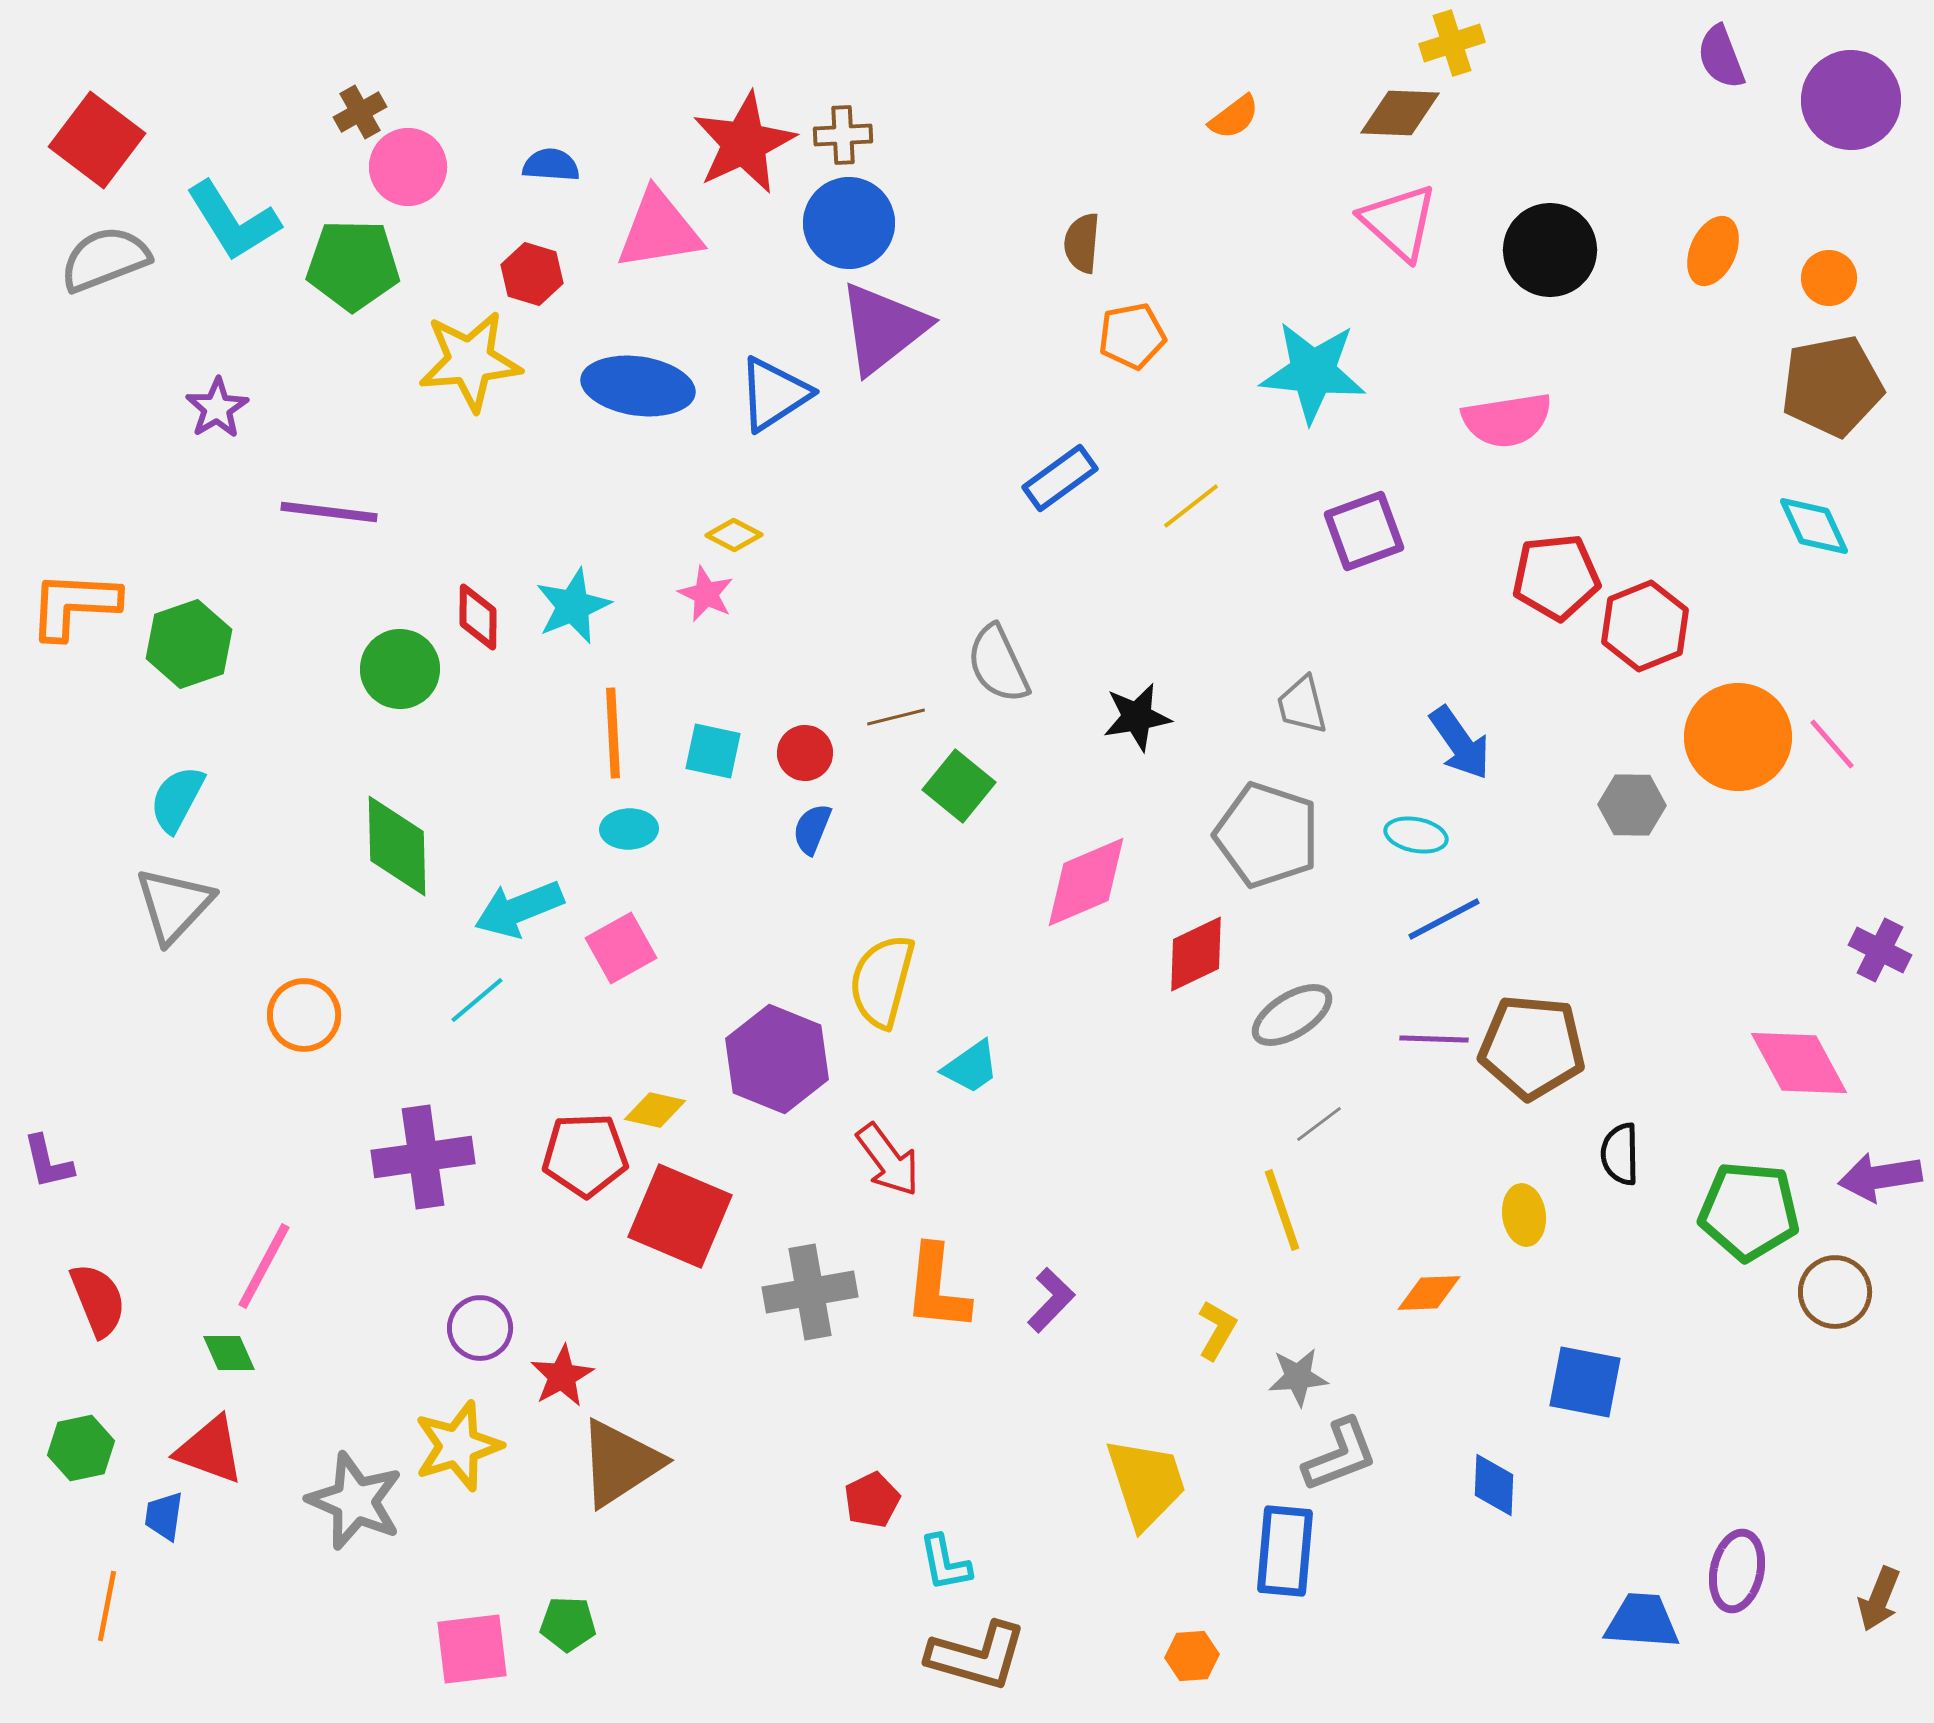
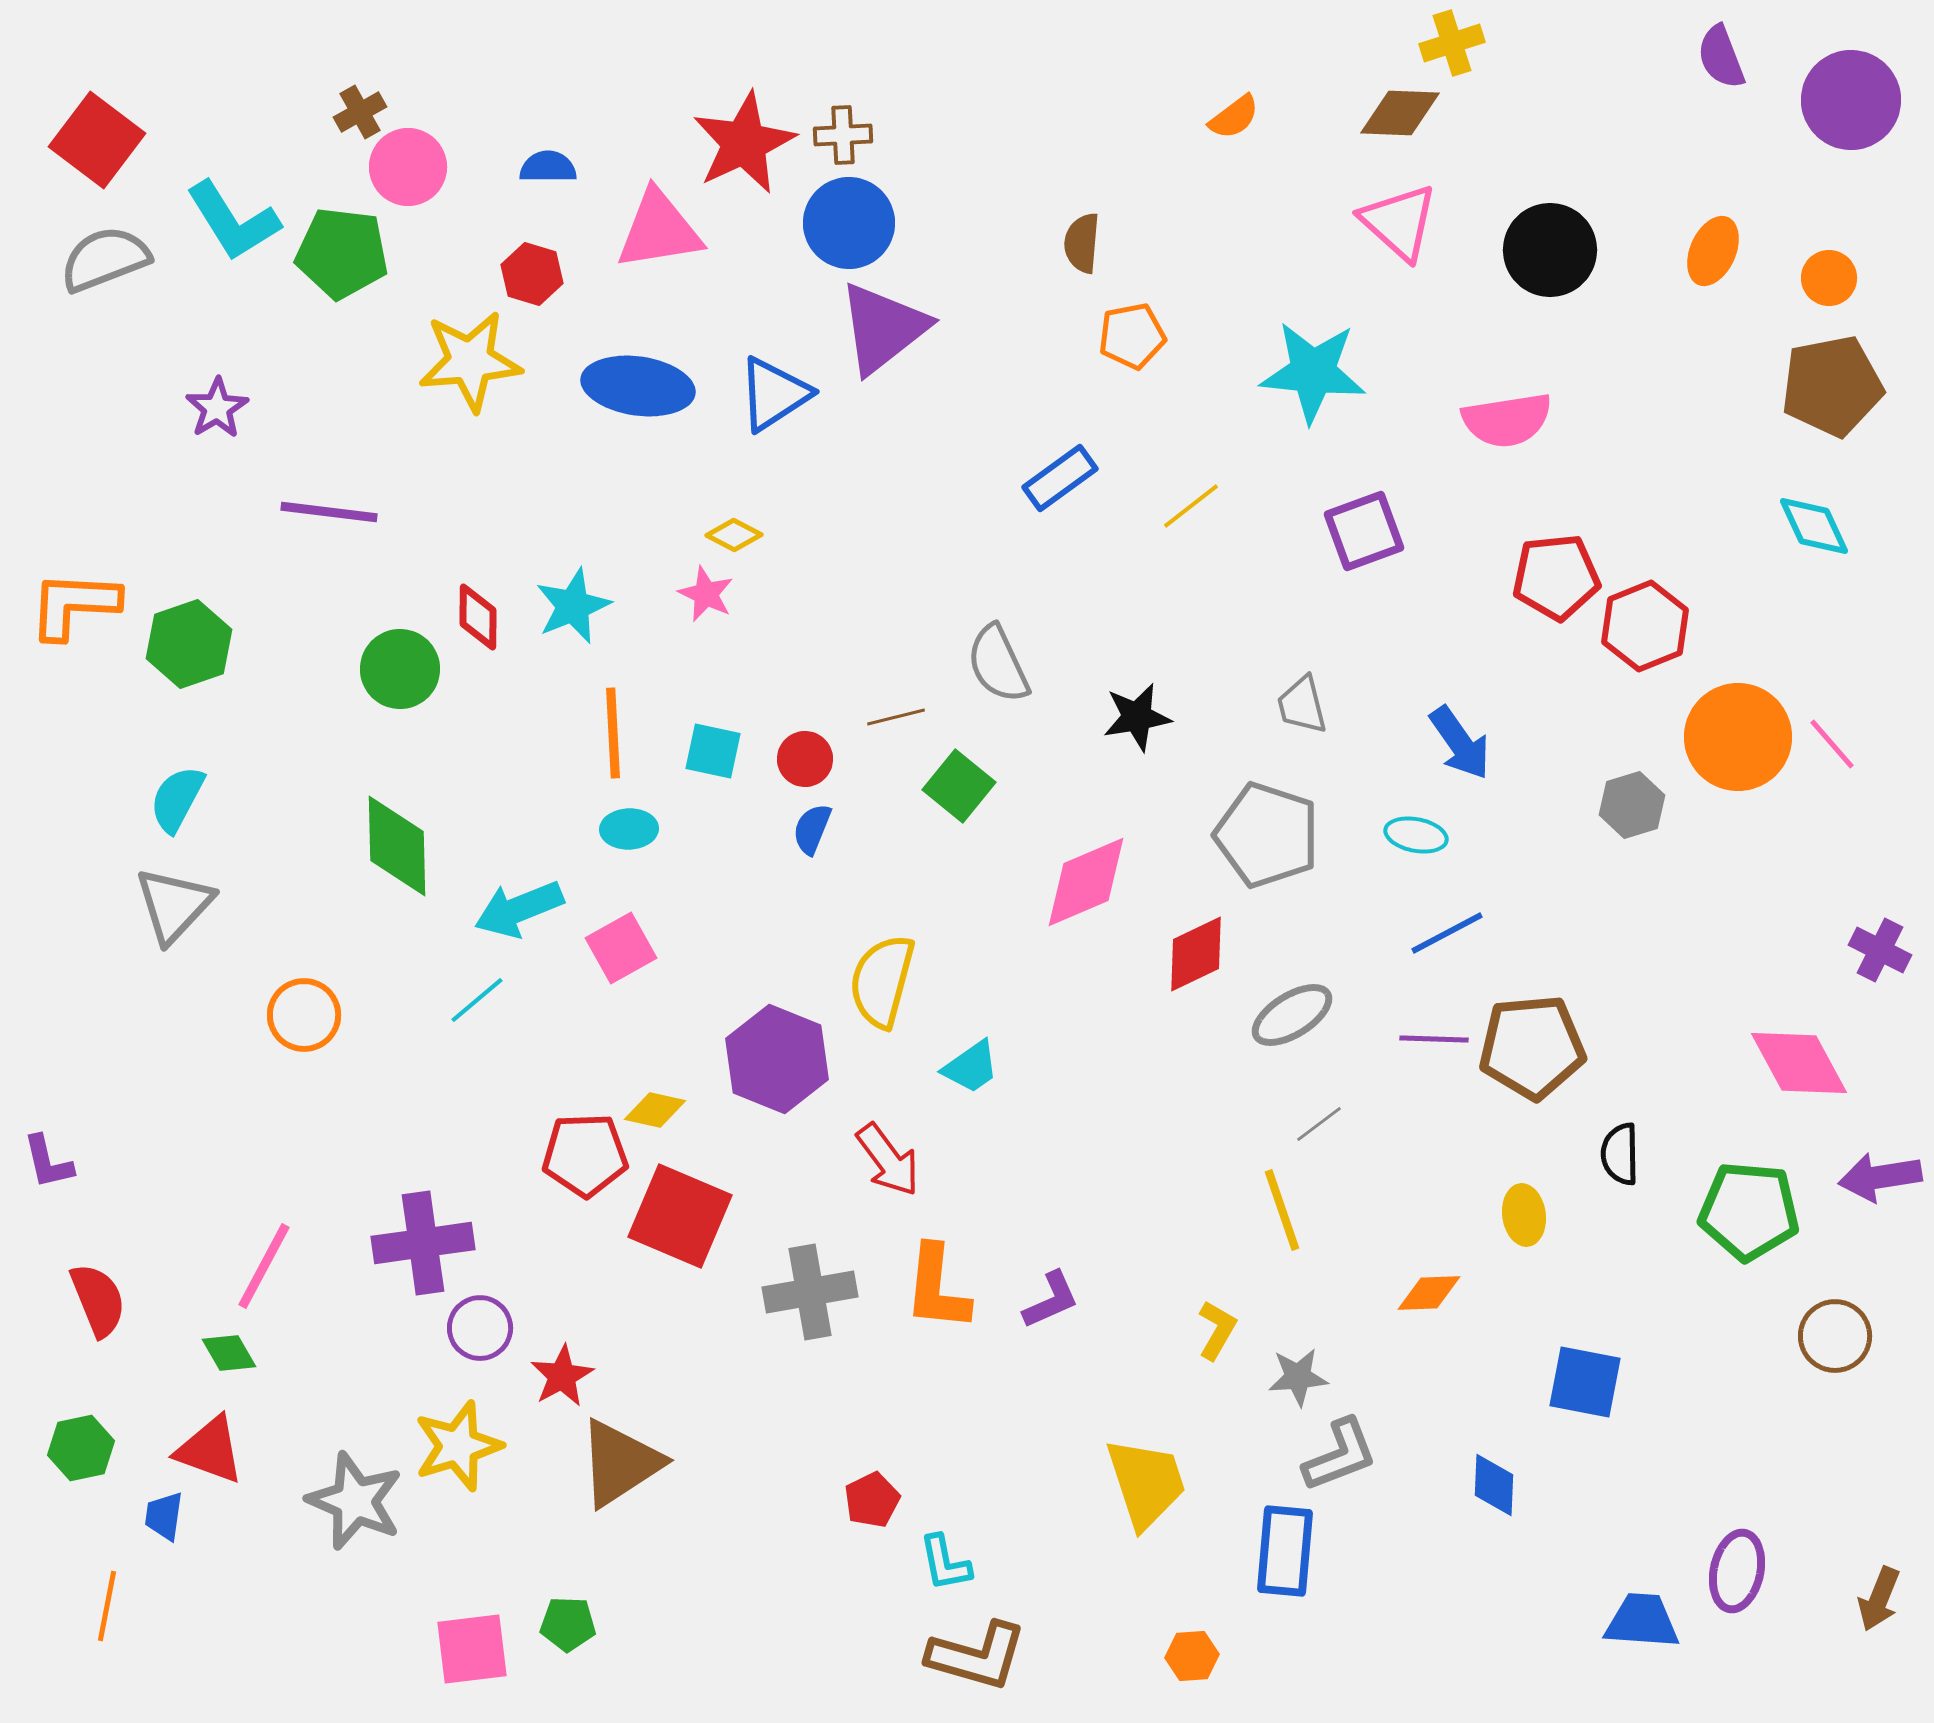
blue semicircle at (551, 165): moved 3 px left, 2 px down; rotated 4 degrees counterclockwise
green pentagon at (353, 265): moved 11 px left, 12 px up; rotated 6 degrees clockwise
red circle at (805, 753): moved 6 px down
gray hexagon at (1632, 805): rotated 18 degrees counterclockwise
blue line at (1444, 919): moved 3 px right, 14 px down
brown pentagon at (1532, 1047): rotated 10 degrees counterclockwise
purple cross at (423, 1157): moved 86 px down
brown circle at (1835, 1292): moved 44 px down
purple L-shape at (1051, 1300): rotated 22 degrees clockwise
green diamond at (229, 1353): rotated 6 degrees counterclockwise
